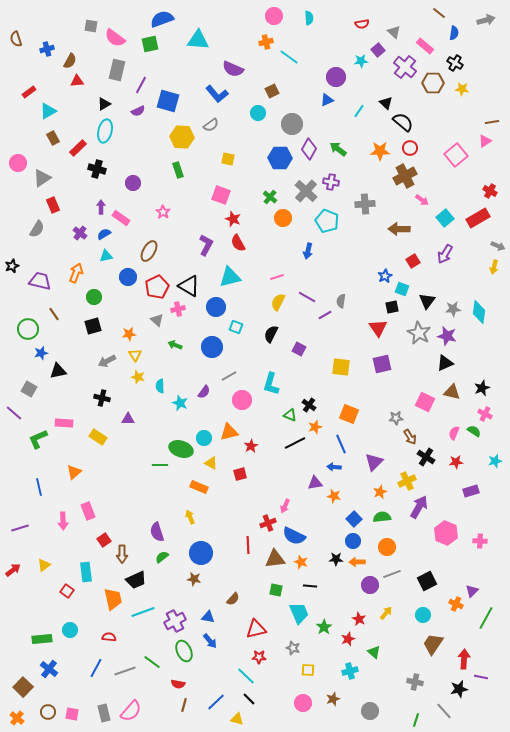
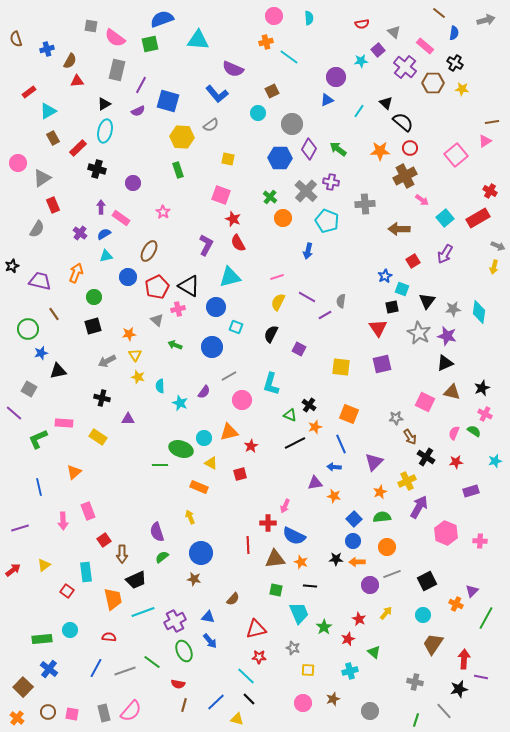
red cross at (268, 523): rotated 21 degrees clockwise
